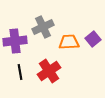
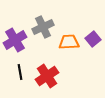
purple cross: moved 1 px up; rotated 25 degrees counterclockwise
red cross: moved 2 px left, 5 px down
